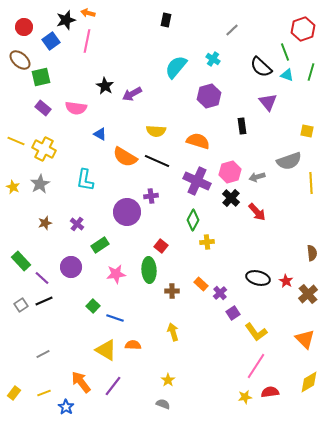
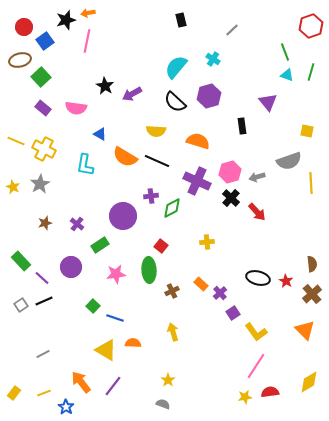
orange arrow at (88, 13): rotated 24 degrees counterclockwise
black rectangle at (166, 20): moved 15 px right; rotated 24 degrees counterclockwise
red hexagon at (303, 29): moved 8 px right, 3 px up
blue square at (51, 41): moved 6 px left
brown ellipse at (20, 60): rotated 55 degrees counterclockwise
black semicircle at (261, 67): moved 86 px left, 35 px down
green square at (41, 77): rotated 30 degrees counterclockwise
cyan L-shape at (85, 180): moved 15 px up
purple circle at (127, 212): moved 4 px left, 4 px down
green diamond at (193, 220): moved 21 px left, 12 px up; rotated 35 degrees clockwise
brown semicircle at (312, 253): moved 11 px down
brown cross at (172, 291): rotated 24 degrees counterclockwise
brown cross at (308, 294): moved 4 px right
orange triangle at (305, 339): moved 9 px up
orange semicircle at (133, 345): moved 2 px up
